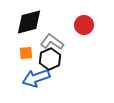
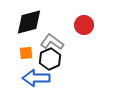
blue arrow: rotated 20 degrees clockwise
